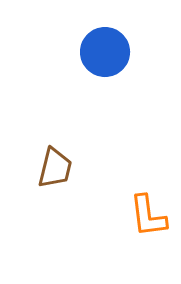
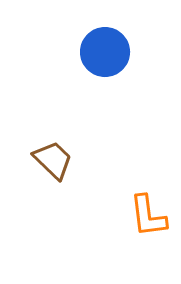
brown trapezoid: moved 2 px left, 8 px up; rotated 60 degrees counterclockwise
